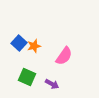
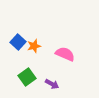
blue square: moved 1 px left, 1 px up
pink semicircle: moved 1 px right, 2 px up; rotated 102 degrees counterclockwise
green square: rotated 30 degrees clockwise
